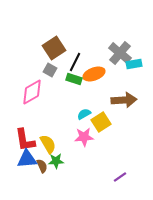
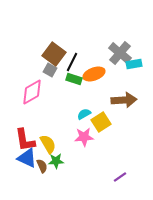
brown square: moved 6 px down; rotated 20 degrees counterclockwise
black line: moved 3 px left
blue triangle: moved 1 px up; rotated 30 degrees clockwise
